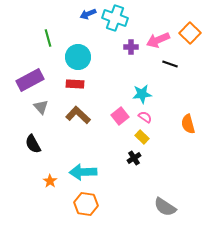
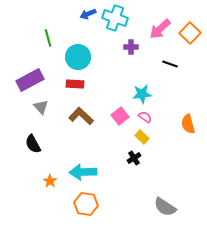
pink arrow: moved 2 px right, 11 px up; rotated 20 degrees counterclockwise
brown L-shape: moved 3 px right, 1 px down
